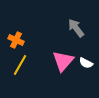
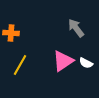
orange cross: moved 5 px left, 7 px up; rotated 21 degrees counterclockwise
pink triangle: rotated 15 degrees clockwise
